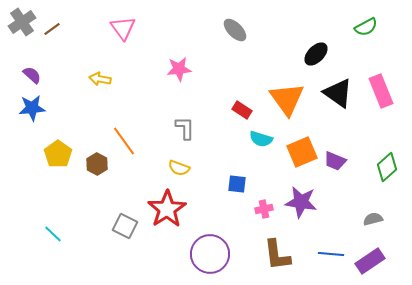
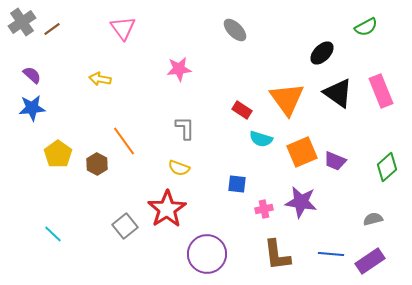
black ellipse: moved 6 px right, 1 px up
gray square: rotated 25 degrees clockwise
purple circle: moved 3 px left
